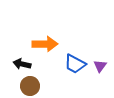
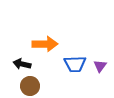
blue trapezoid: rotated 30 degrees counterclockwise
